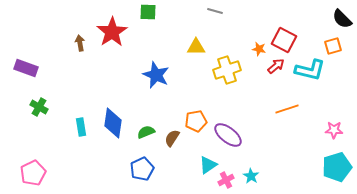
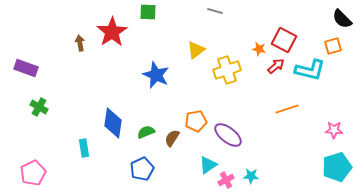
yellow triangle: moved 3 px down; rotated 36 degrees counterclockwise
cyan rectangle: moved 3 px right, 21 px down
cyan star: rotated 28 degrees counterclockwise
